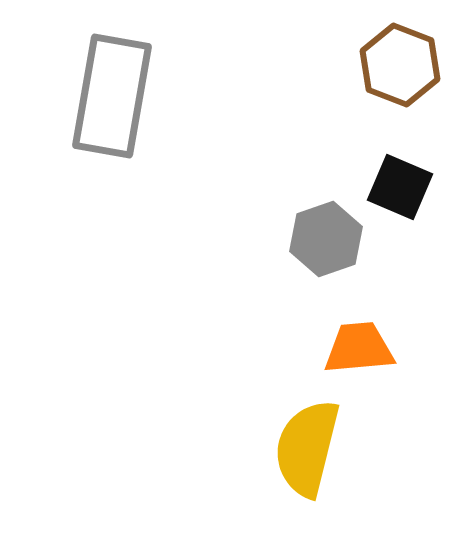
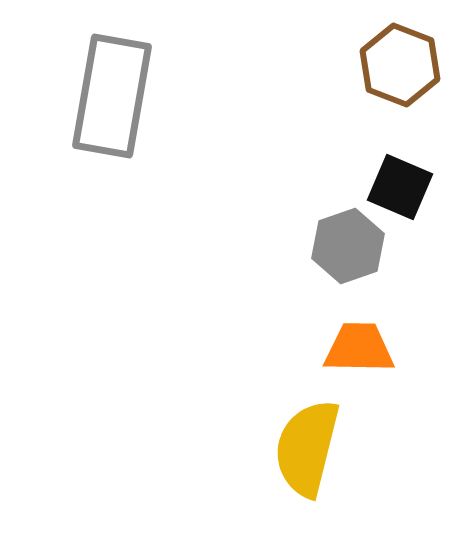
gray hexagon: moved 22 px right, 7 px down
orange trapezoid: rotated 6 degrees clockwise
